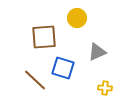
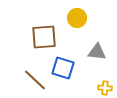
gray triangle: rotated 30 degrees clockwise
